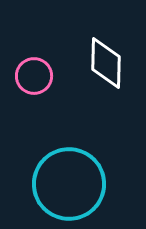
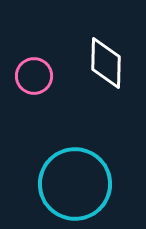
cyan circle: moved 6 px right
